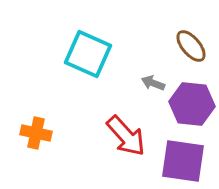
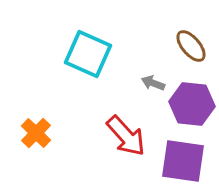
orange cross: rotated 32 degrees clockwise
